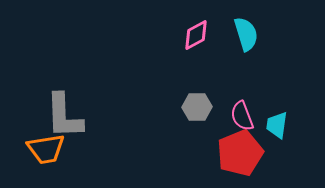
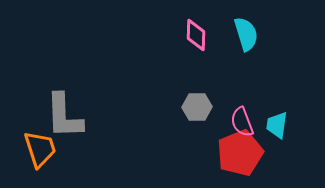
pink diamond: rotated 60 degrees counterclockwise
pink semicircle: moved 6 px down
orange trapezoid: moved 6 px left; rotated 99 degrees counterclockwise
